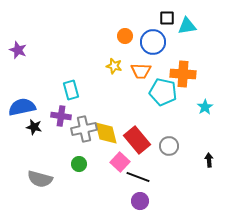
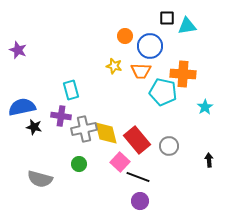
blue circle: moved 3 px left, 4 px down
